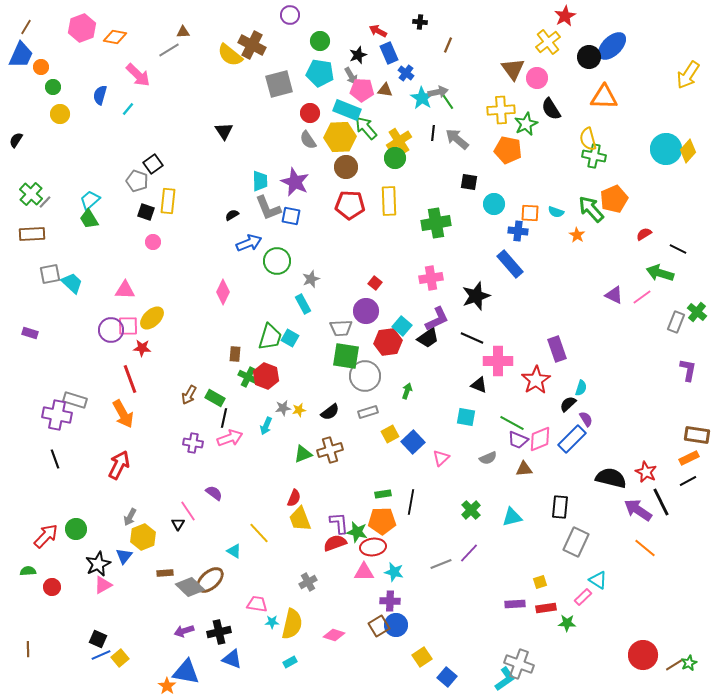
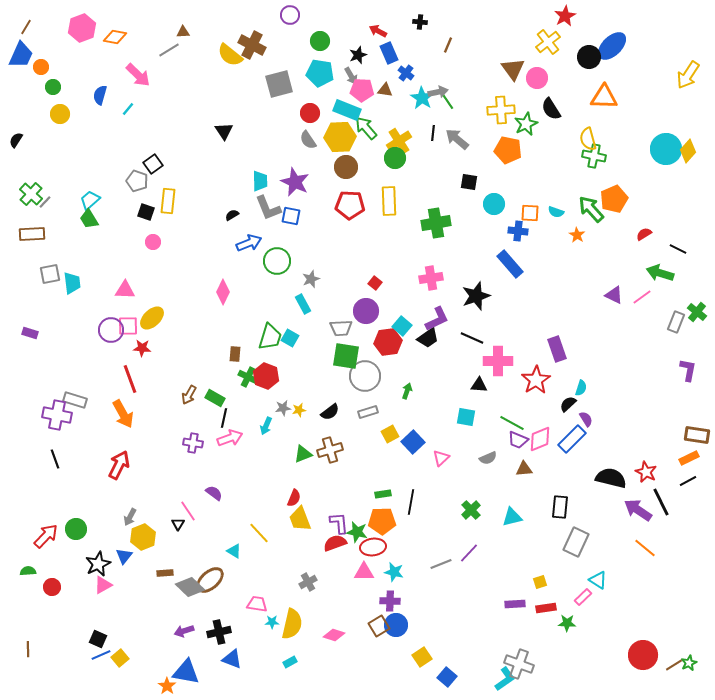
cyan trapezoid at (72, 283): rotated 40 degrees clockwise
black triangle at (479, 385): rotated 18 degrees counterclockwise
